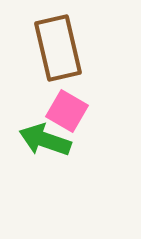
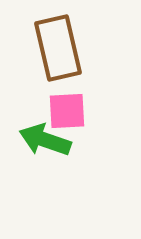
pink square: rotated 33 degrees counterclockwise
